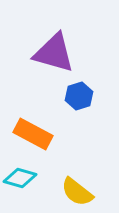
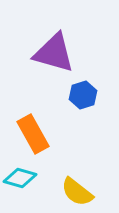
blue hexagon: moved 4 px right, 1 px up
orange rectangle: rotated 33 degrees clockwise
